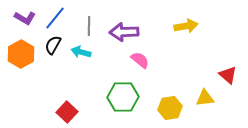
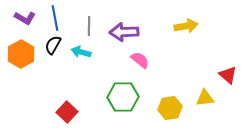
blue line: rotated 50 degrees counterclockwise
